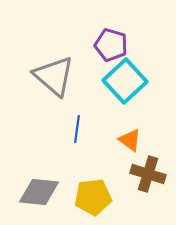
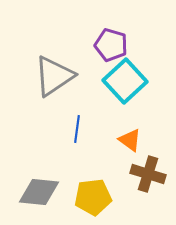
gray triangle: rotated 45 degrees clockwise
